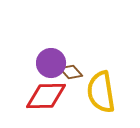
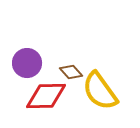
purple circle: moved 24 px left
yellow semicircle: moved 1 px left, 1 px up; rotated 27 degrees counterclockwise
